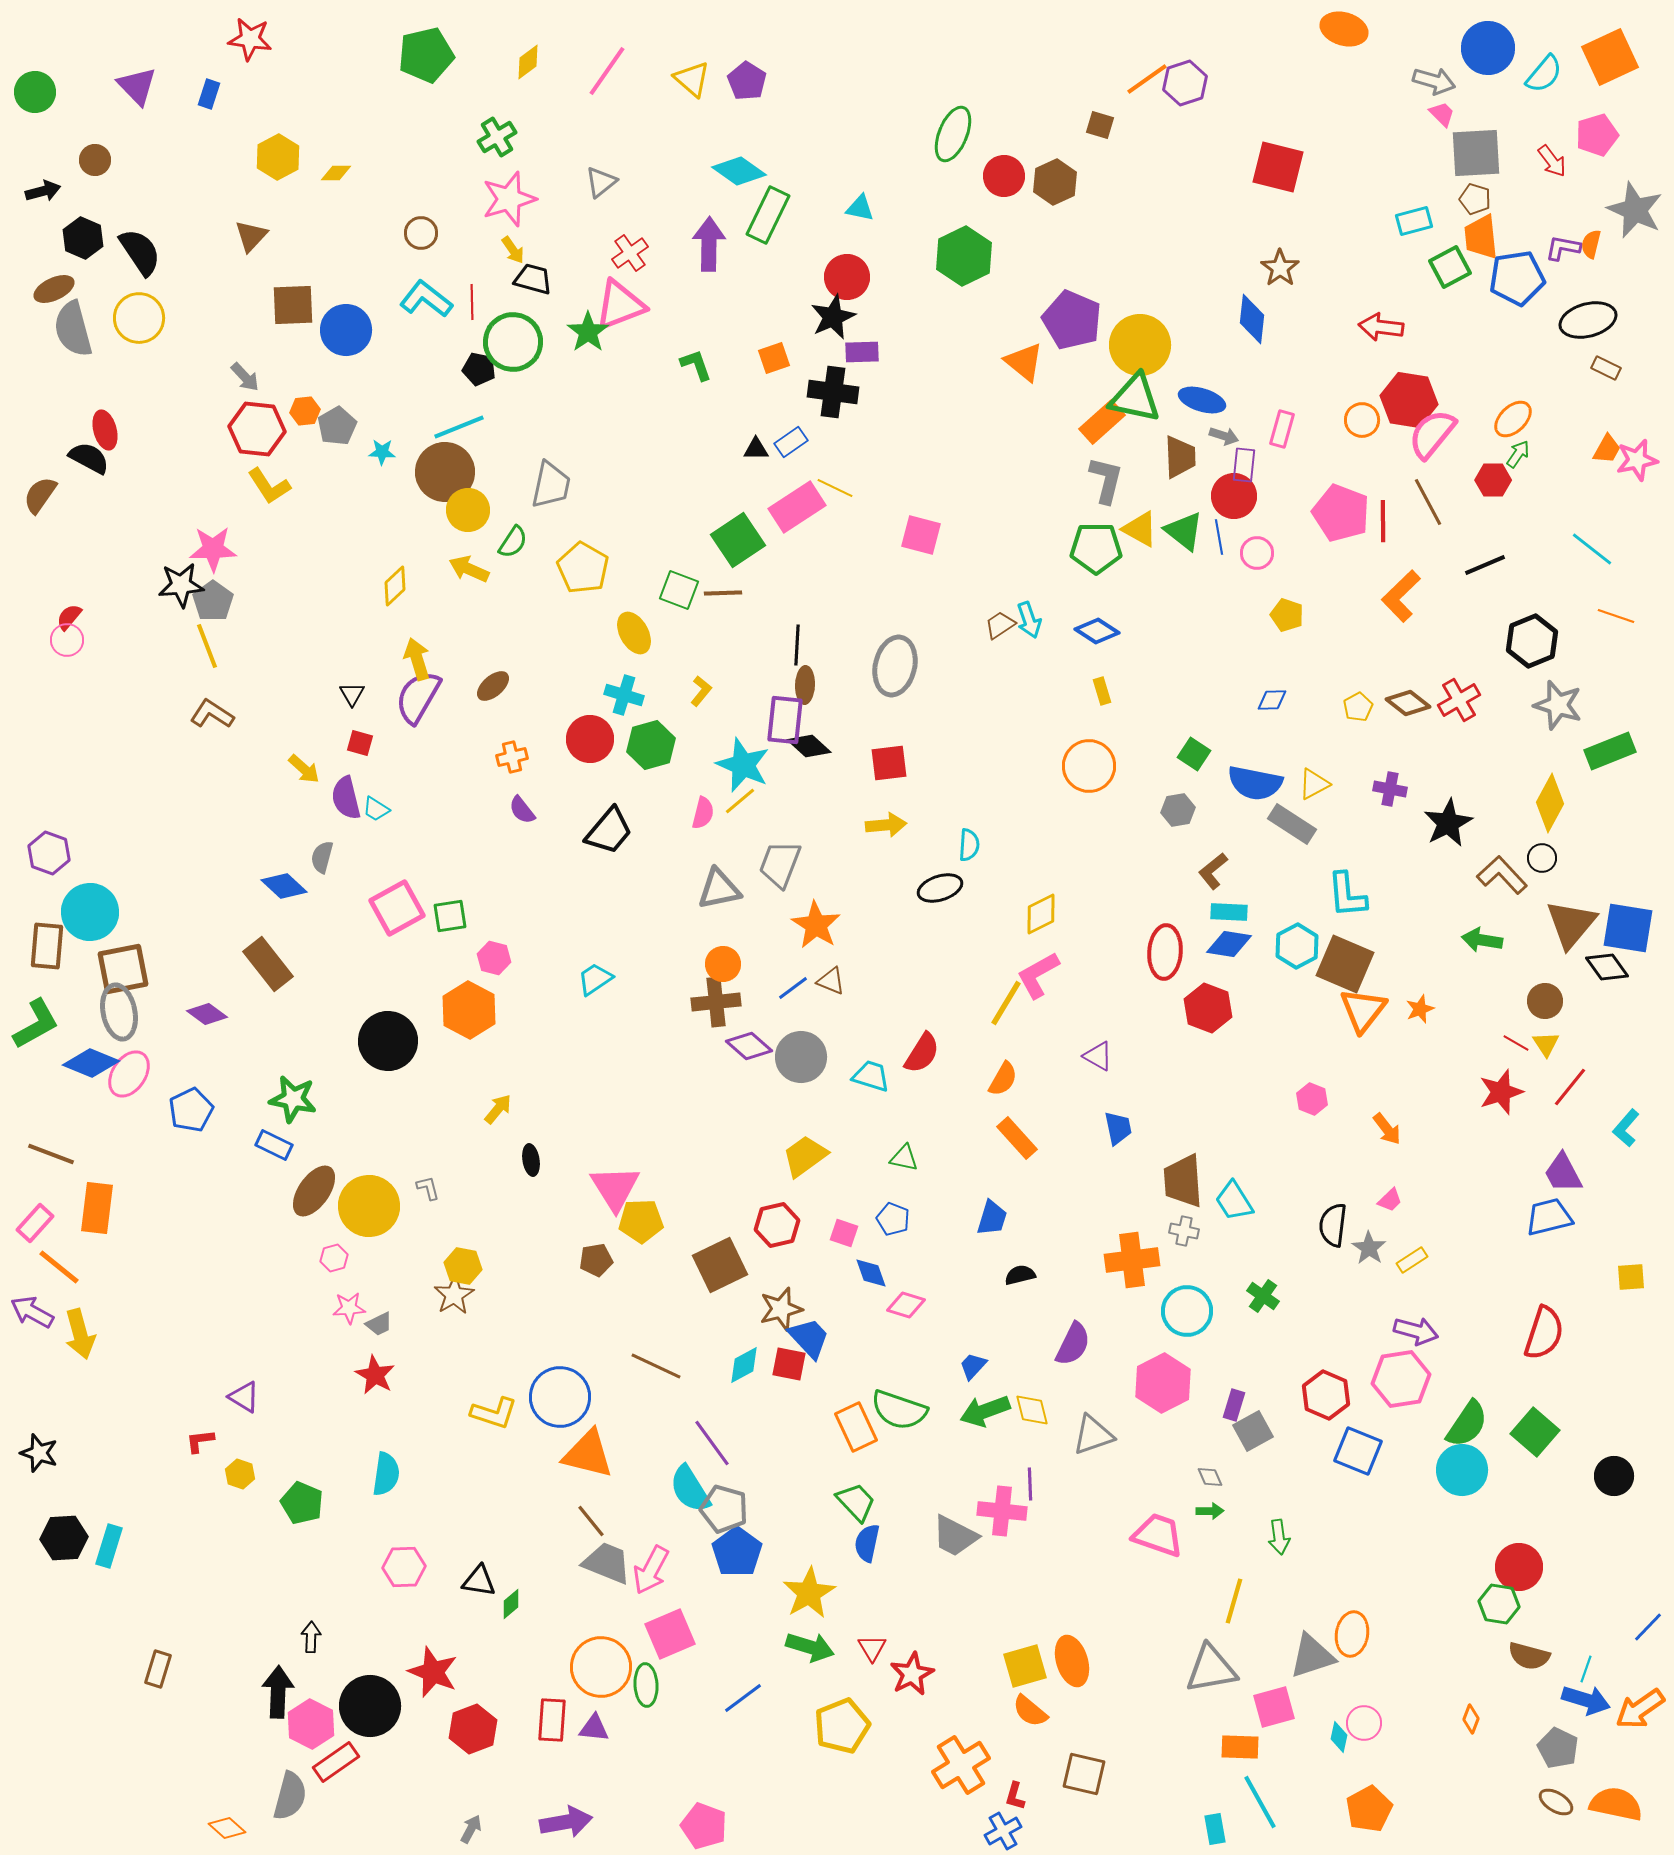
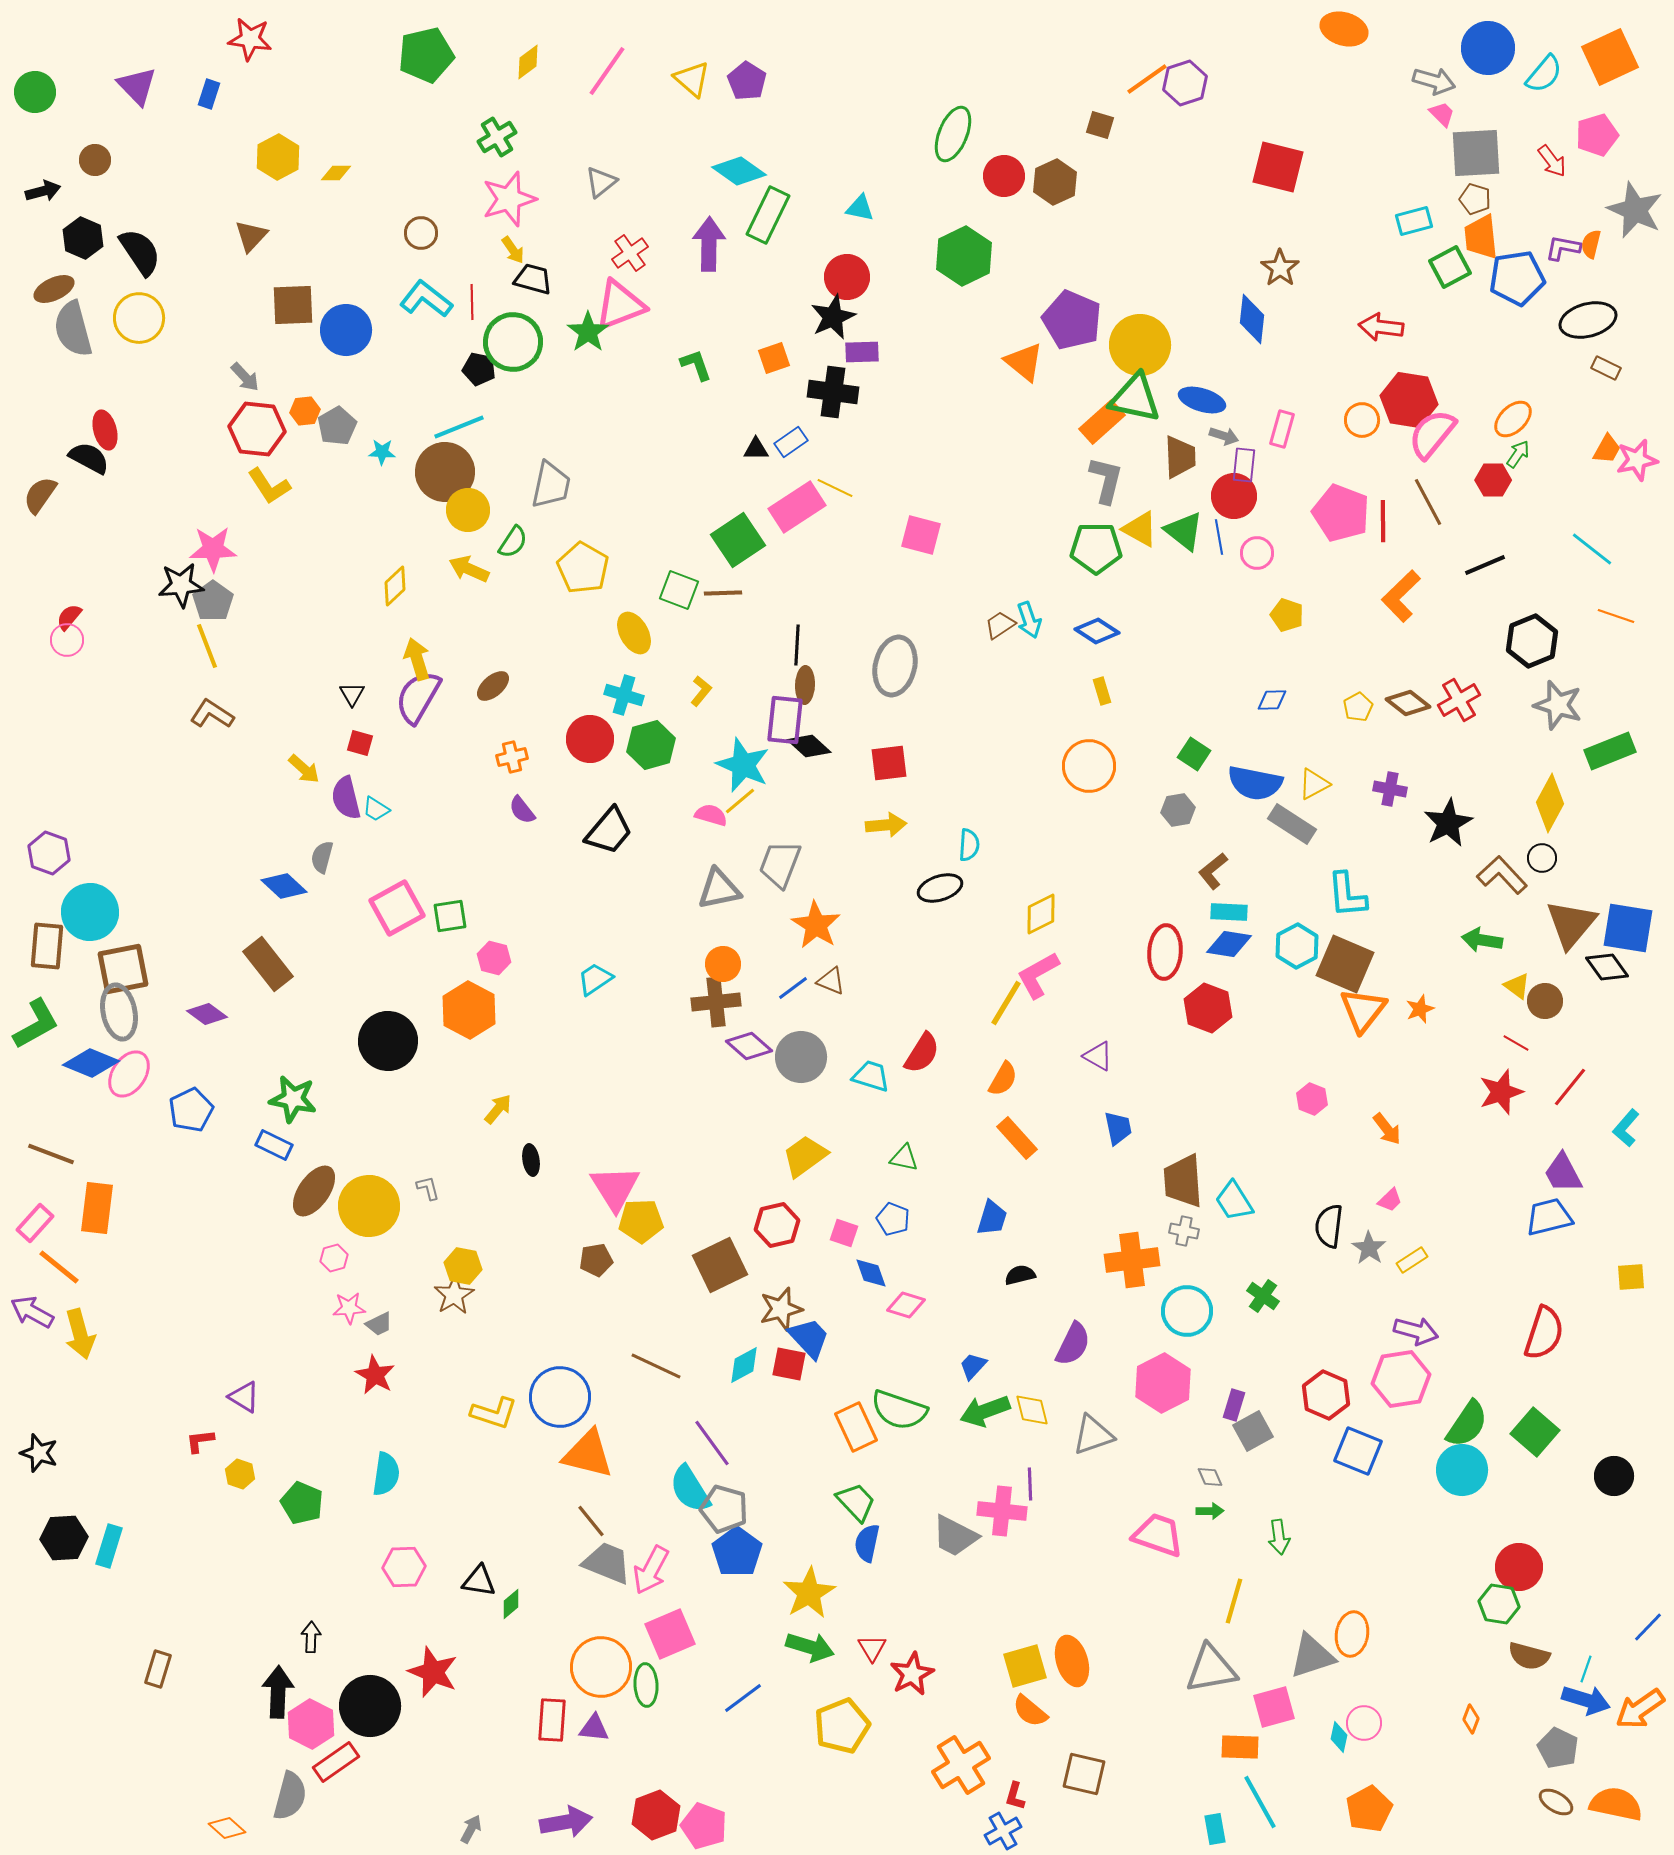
pink semicircle at (703, 813): moved 8 px right, 2 px down; rotated 88 degrees counterclockwise
yellow triangle at (1546, 1044): moved 29 px left, 58 px up; rotated 20 degrees counterclockwise
black semicircle at (1333, 1225): moved 4 px left, 1 px down
red hexagon at (473, 1729): moved 183 px right, 86 px down
